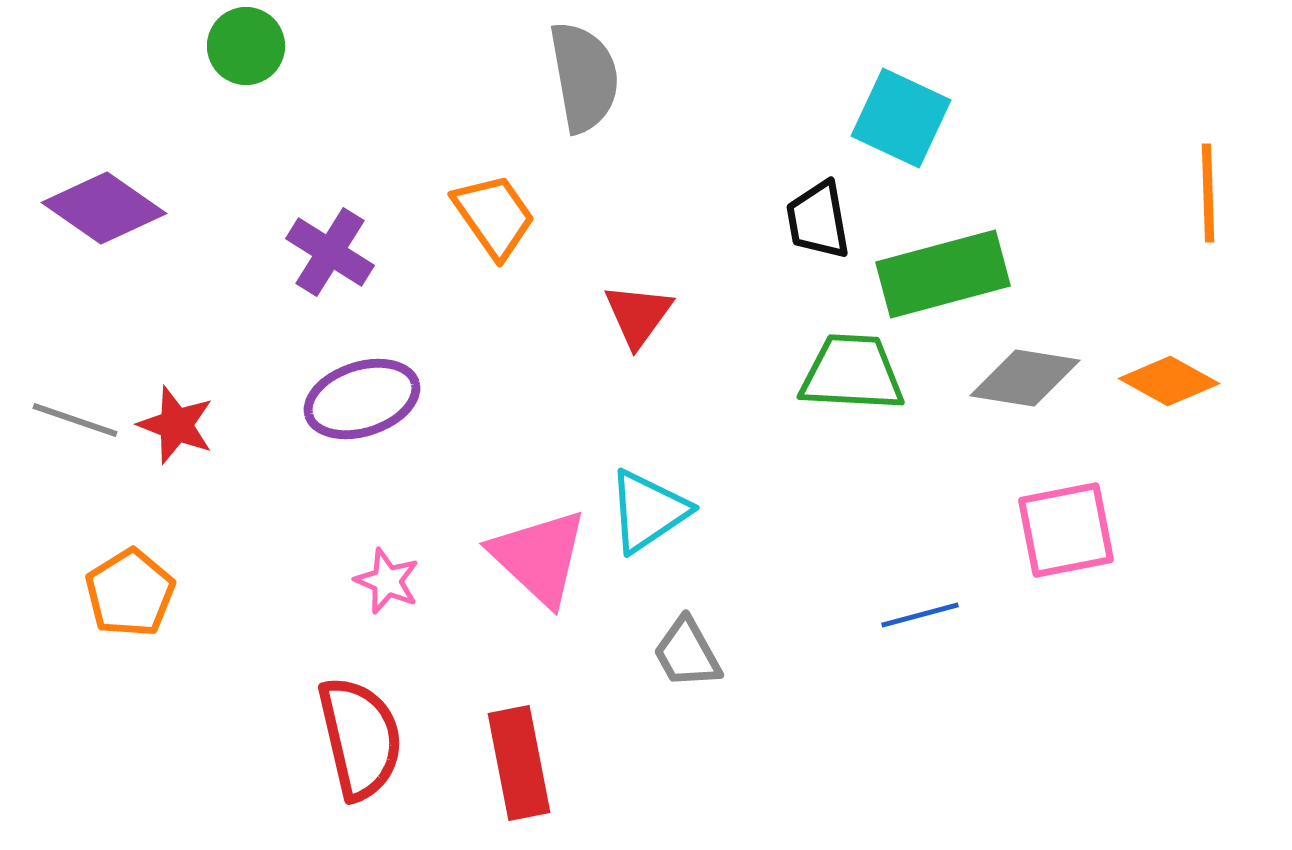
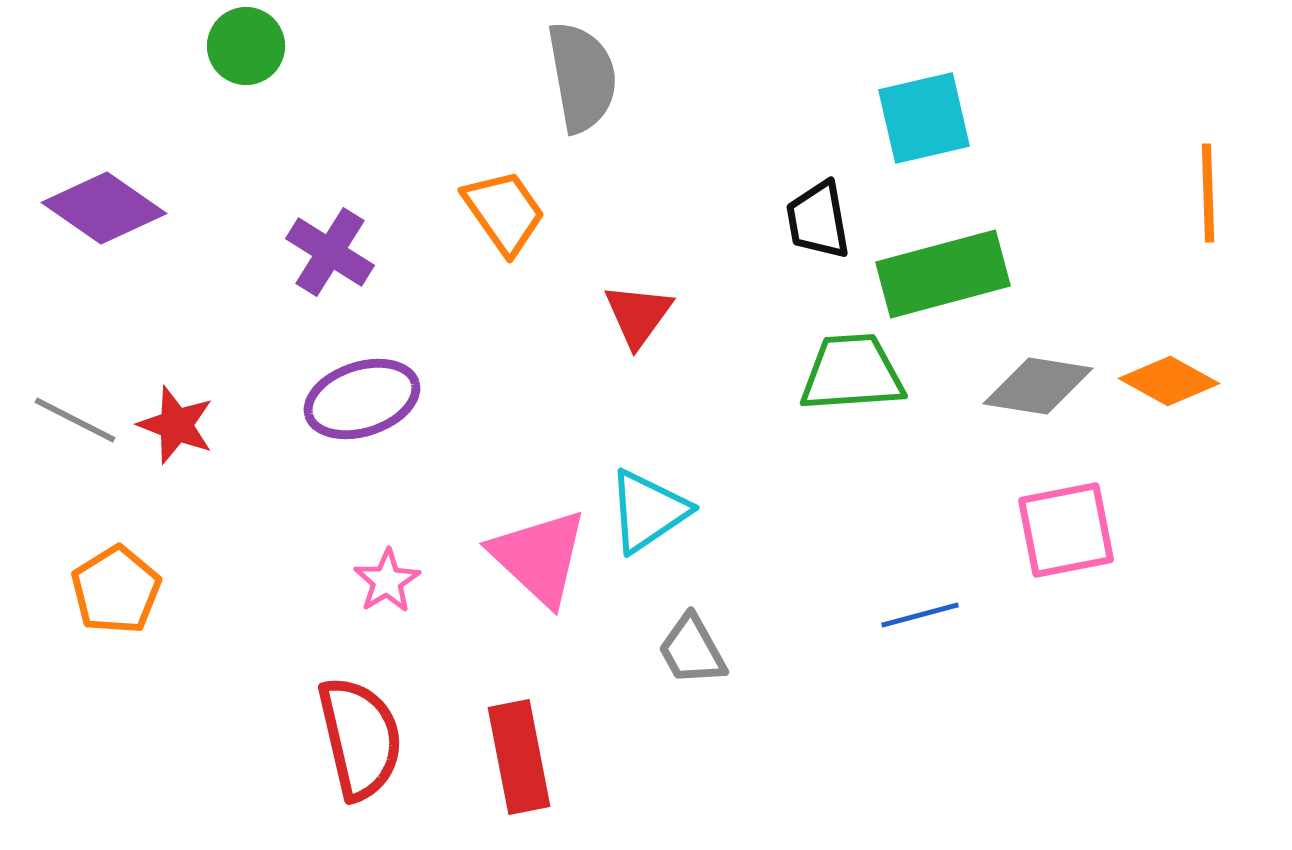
gray semicircle: moved 2 px left
cyan square: moved 23 px right; rotated 38 degrees counterclockwise
orange trapezoid: moved 10 px right, 4 px up
green trapezoid: rotated 7 degrees counterclockwise
gray diamond: moved 13 px right, 8 px down
gray line: rotated 8 degrees clockwise
pink star: rotated 18 degrees clockwise
orange pentagon: moved 14 px left, 3 px up
gray trapezoid: moved 5 px right, 3 px up
red rectangle: moved 6 px up
